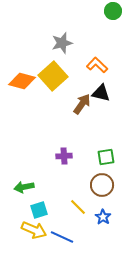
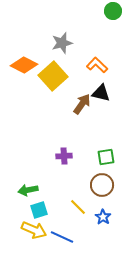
orange diamond: moved 2 px right, 16 px up; rotated 12 degrees clockwise
green arrow: moved 4 px right, 3 px down
